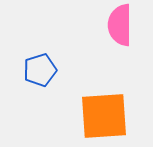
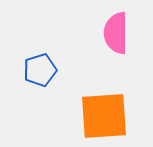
pink semicircle: moved 4 px left, 8 px down
